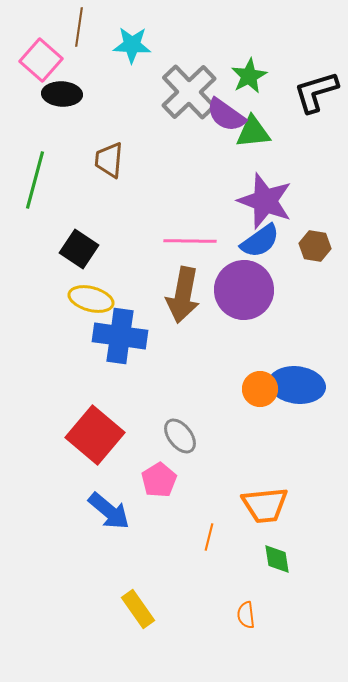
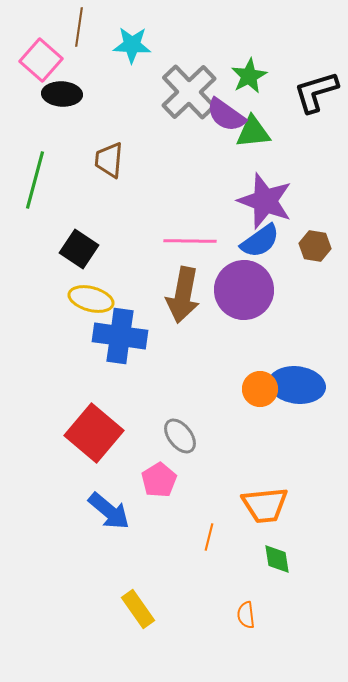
red square: moved 1 px left, 2 px up
